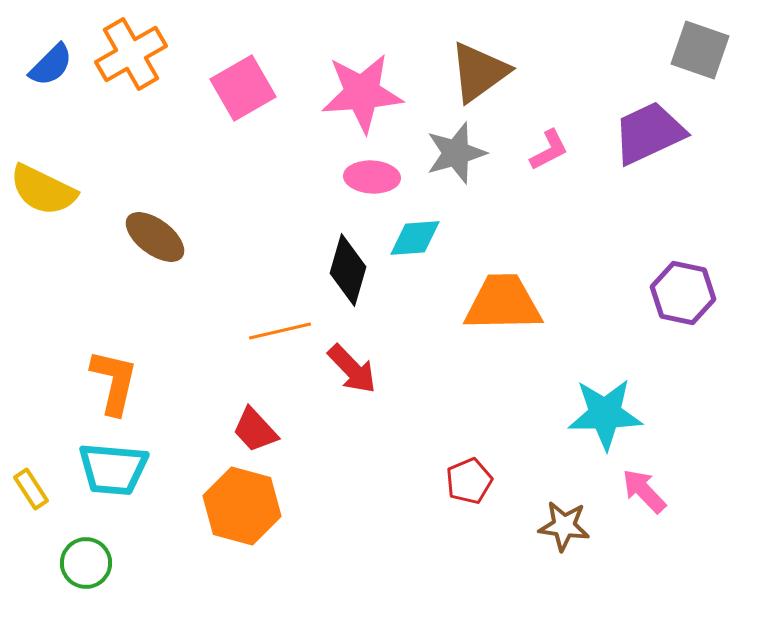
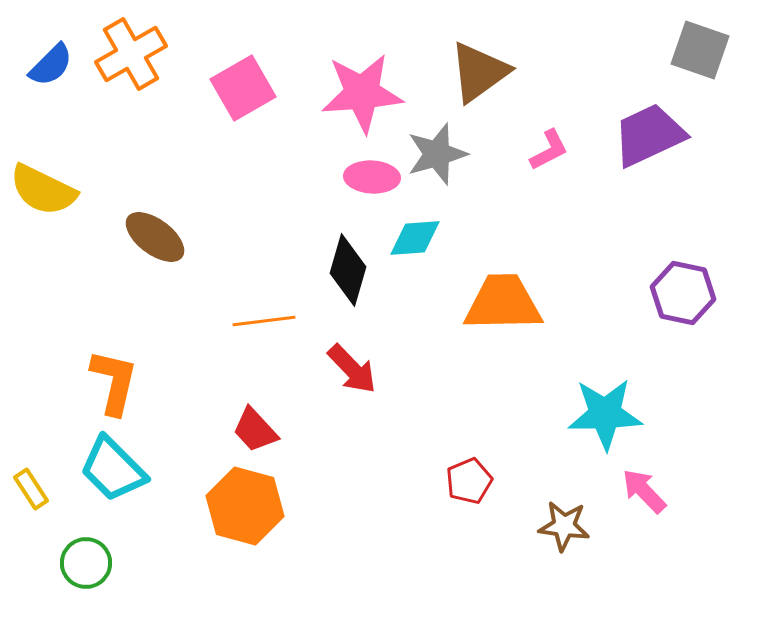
purple trapezoid: moved 2 px down
gray star: moved 19 px left, 1 px down
orange line: moved 16 px left, 10 px up; rotated 6 degrees clockwise
cyan trapezoid: rotated 40 degrees clockwise
orange hexagon: moved 3 px right
